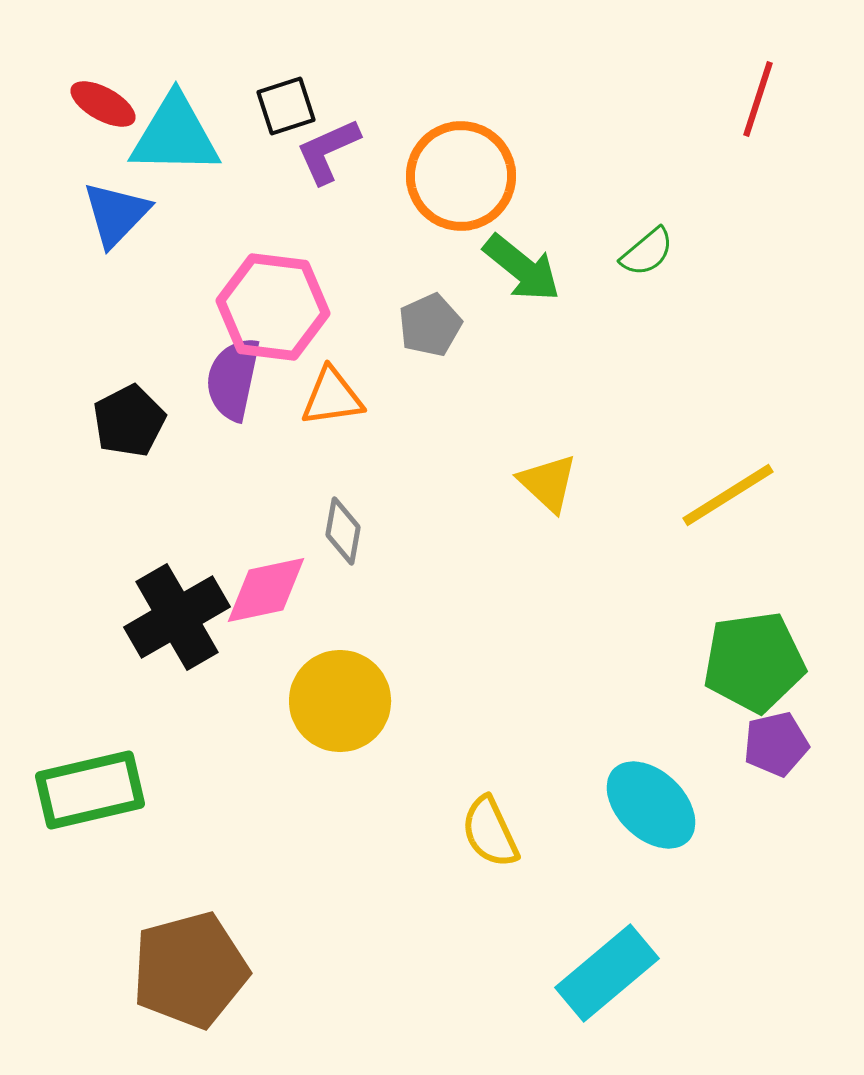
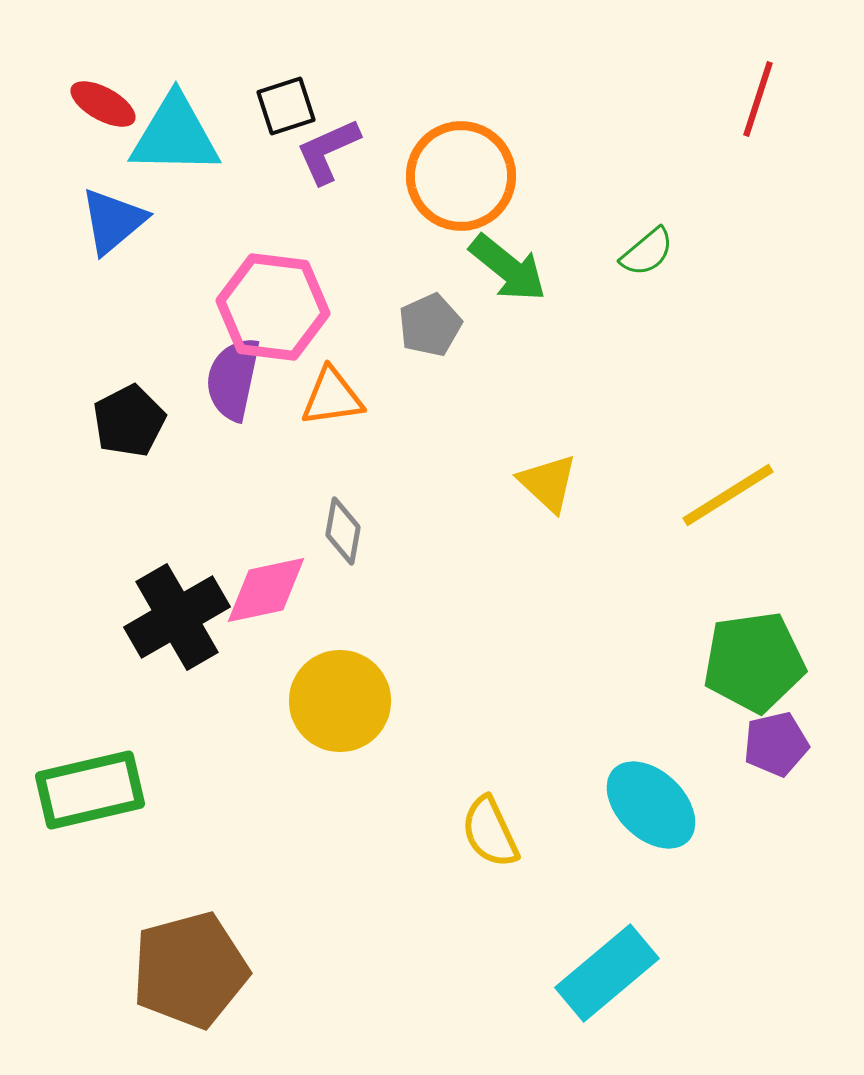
blue triangle: moved 3 px left, 7 px down; rotated 6 degrees clockwise
green arrow: moved 14 px left
